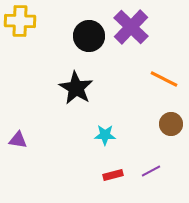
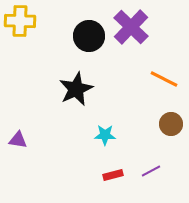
black star: moved 1 px down; rotated 16 degrees clockwise
